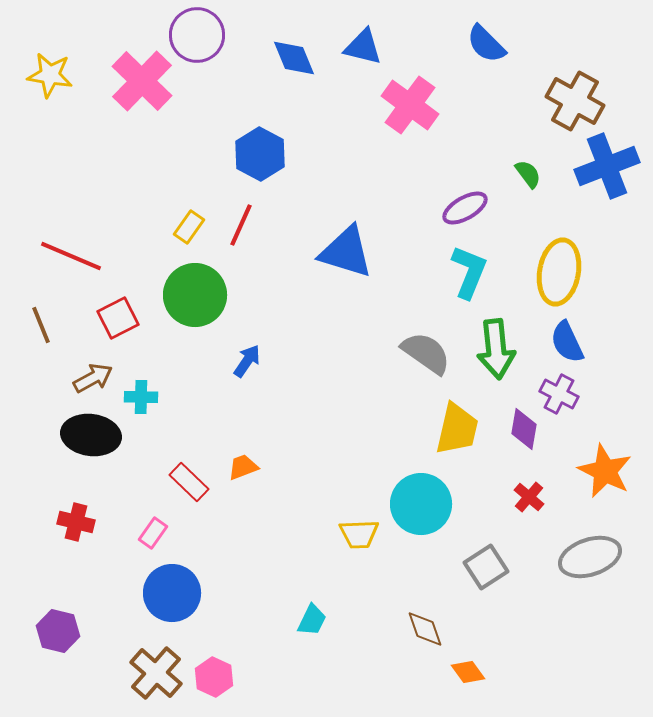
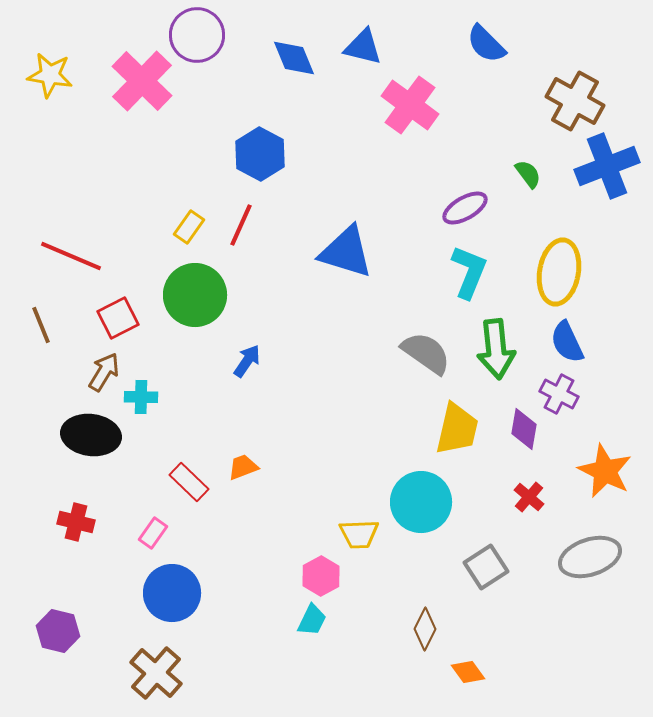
brown arrow at (93, 378): moved 11 px right, 6 px up; rotated 30 degrees counterclockwise
cyan circle at (421, 504): moved 2 px up
brown diamond at (425, 629): rotated 45 degrees clockwise
pink hexagon at (214, 677): moved 107 px right, 101 px up; rotated 6 degrees clockwise
